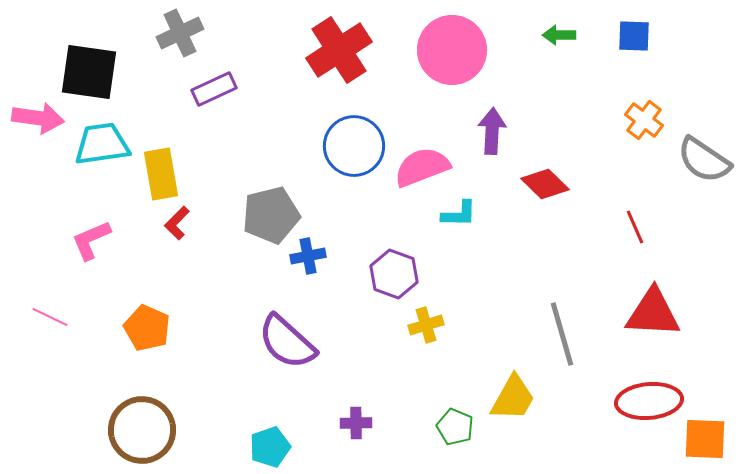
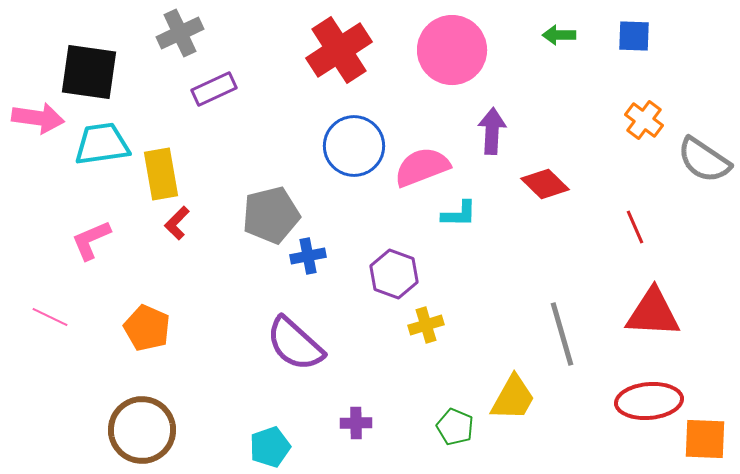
purple semicircle: moved 8 px right, 2 px down
